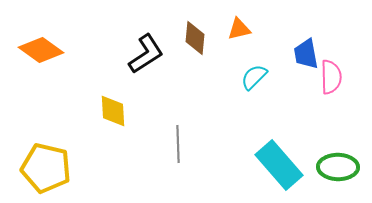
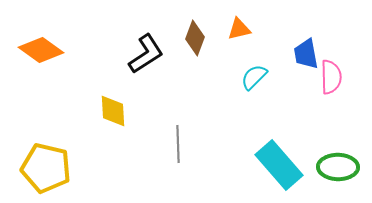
brown diamond: rotated 16 degrees clockwise
